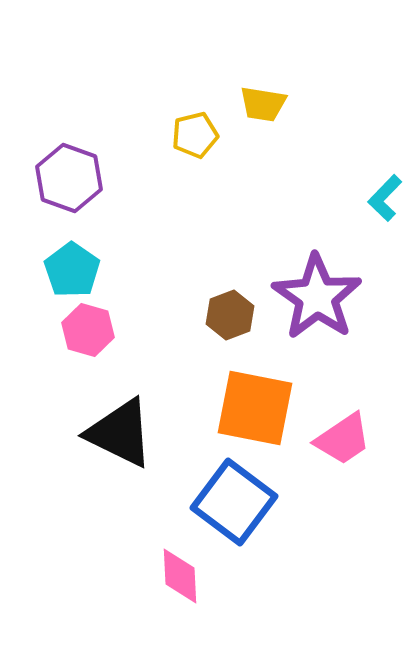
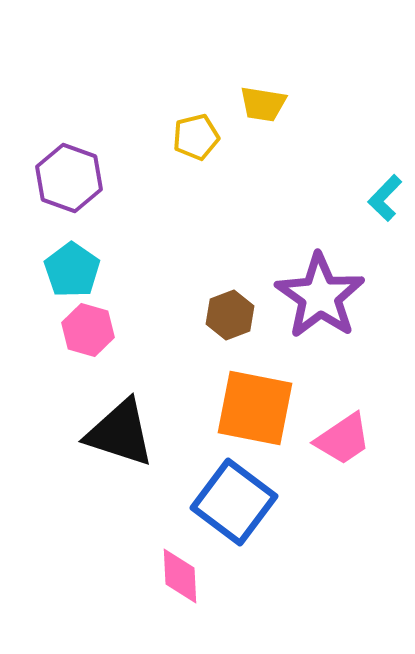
yellow pentagon: moved 1 px right, 2 px down
purple star: moved 3 px right, 1 px up
black triangle: rotated 8 degrees counterclockwise
